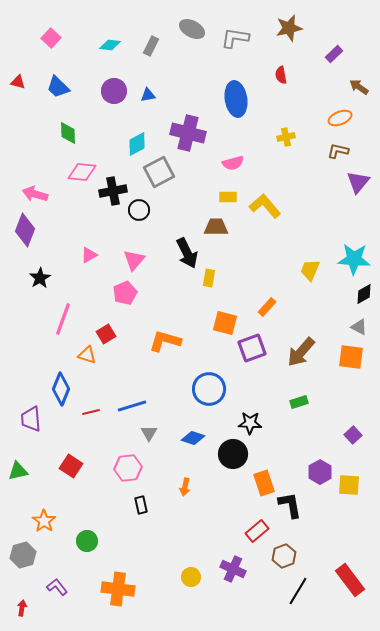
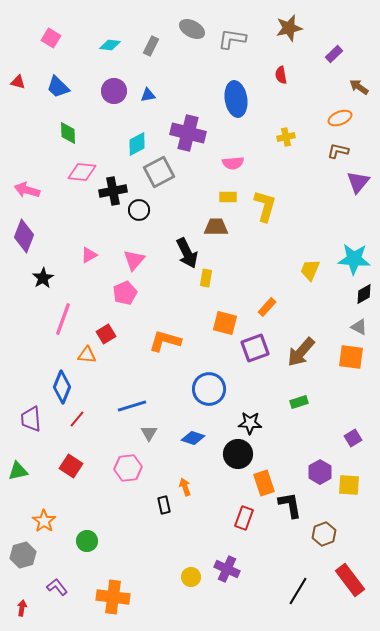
pink square at (51, 38): rotated 12 degrees counterclockwise
gray L-shape at (235, 38): moved 3 px left, 1 px down
pink semicircle at (233, 163): rotated 10 degrees clockwise
pink arrow at (35, 194): moved 8 px left, 4 px up
yellow L-shape at (265, 206): rotated 56 degrees clockwise
purple diamond at (25, 230): moved 1 px left, 6 px down
black star at (40, 278): moved 3 px right
yellow rectangle at (209, 278): moved 3 px left
purple square at (252, 348): moved 3 px right
orange triangle at (87, 355): rotated 12 degrees counterclockwise
blue diamond at (61, 389): moved 1 px right, 2 px up
red line at (91, 412): moved 14 px left, 7 px down; rotated 36 degrees counterclockwise
purple square at (353, 435): moved 3 px down; rotated 12 degrees clockwise
black circle at (233, 454): moved 5 px right
orange arrow at (185, 487): rotated 150 degrees clockwise
black rectangle at (141, 505): moved 23 px right
red rectangle at (257, 531): moved 13 px left, 13 px up; rotated 30 degrees counterclockwise
brown hexagon at (284, 556): moved 40 px right, 22 px up
purple cross at (233, 569): moved 6 px left
orange cross at (118, 589): moved 5 px left, 8 px down
